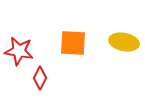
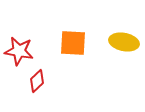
red diamond: moved 3 px left, 3 px down; rotated 20 degrees clockwise
